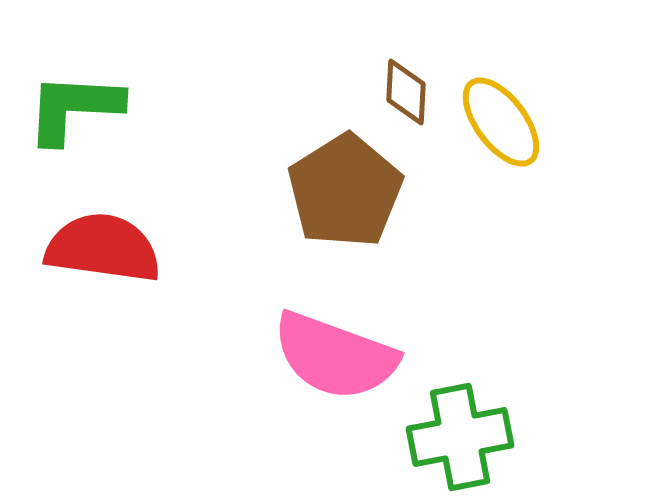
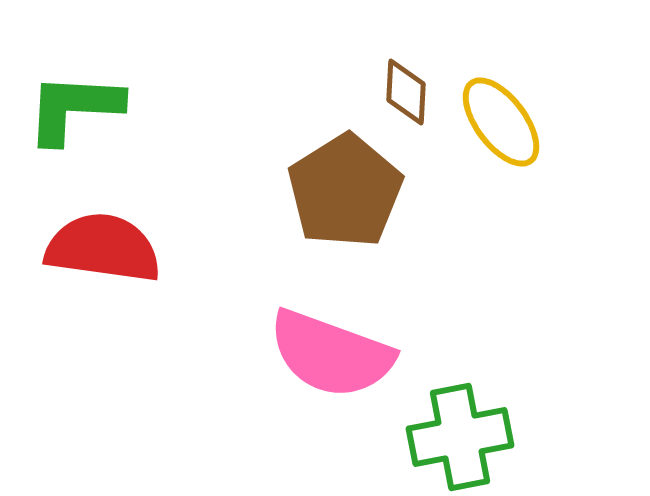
pink semicircle: moved 4 px left, 2 px up
